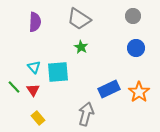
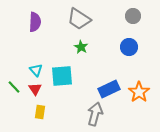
blue circle: moved 7 px left, 1 px up
cyan triangle: moved 2 px right, 3 px down
cyan square: moved 4 px right, 4 px down
red triangle: moved 2 px right, 1 px up
gray arrow: moved 9 px right
yellow rectangle: moved 2 px right, 6 px up; rotated 48 degrees clockwise
